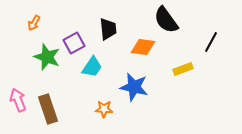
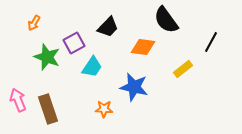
black trapezoid: moved 2 px up; rotated 50 degrees clockwise
yellow rectangle: rotated 18 degrees counterclockwise
